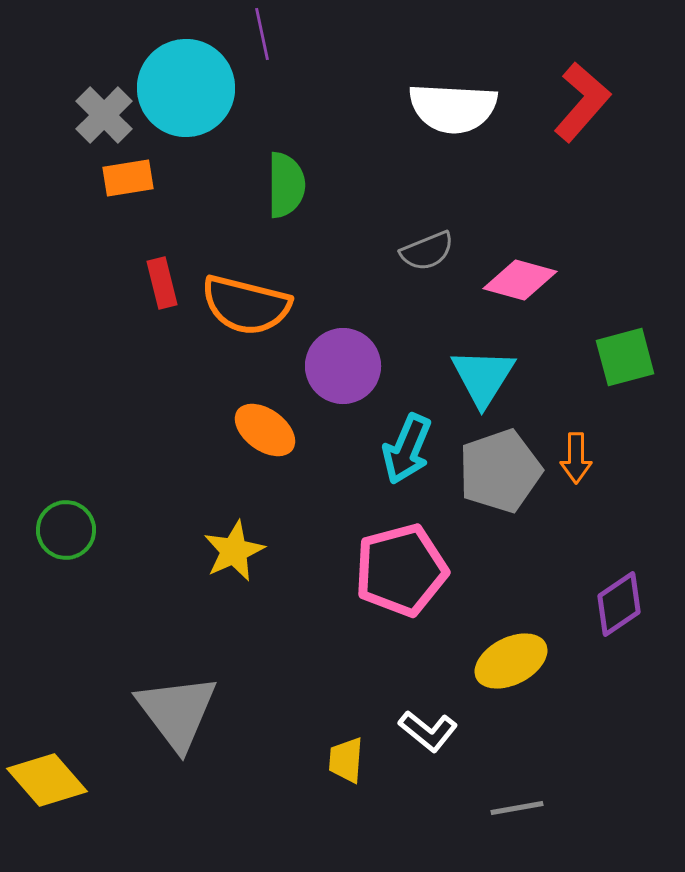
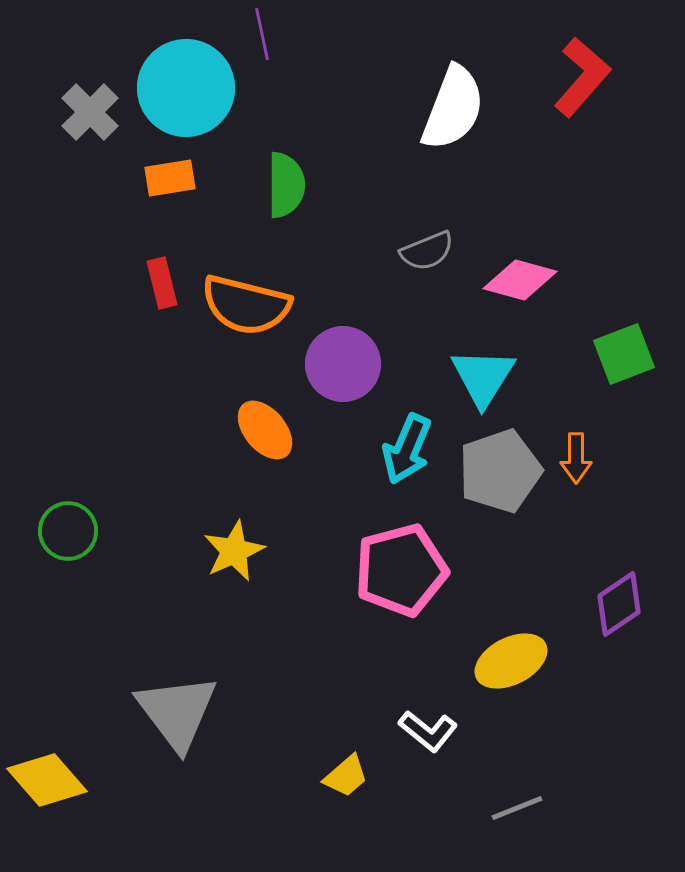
red L-shape: moved 25 px up
white semicircle: rotated 72 degrees counterclockwise
gray cross: moved 14 px left, 3 px up
orange rectangle: moved 42 px right
green square: moved 1 px left, 3 px up; rotated 6 degrees counterclockwise
purple circle: moved 2 px up
orange ellipse: rotated 14 degrees clockwise
green circle: moved 2 px right, 1 px down
yellow trapezoid: moved 16 px down; rotated 135 degrees counterclockwise
gray line: rotated 12 degrees counterclockwise
